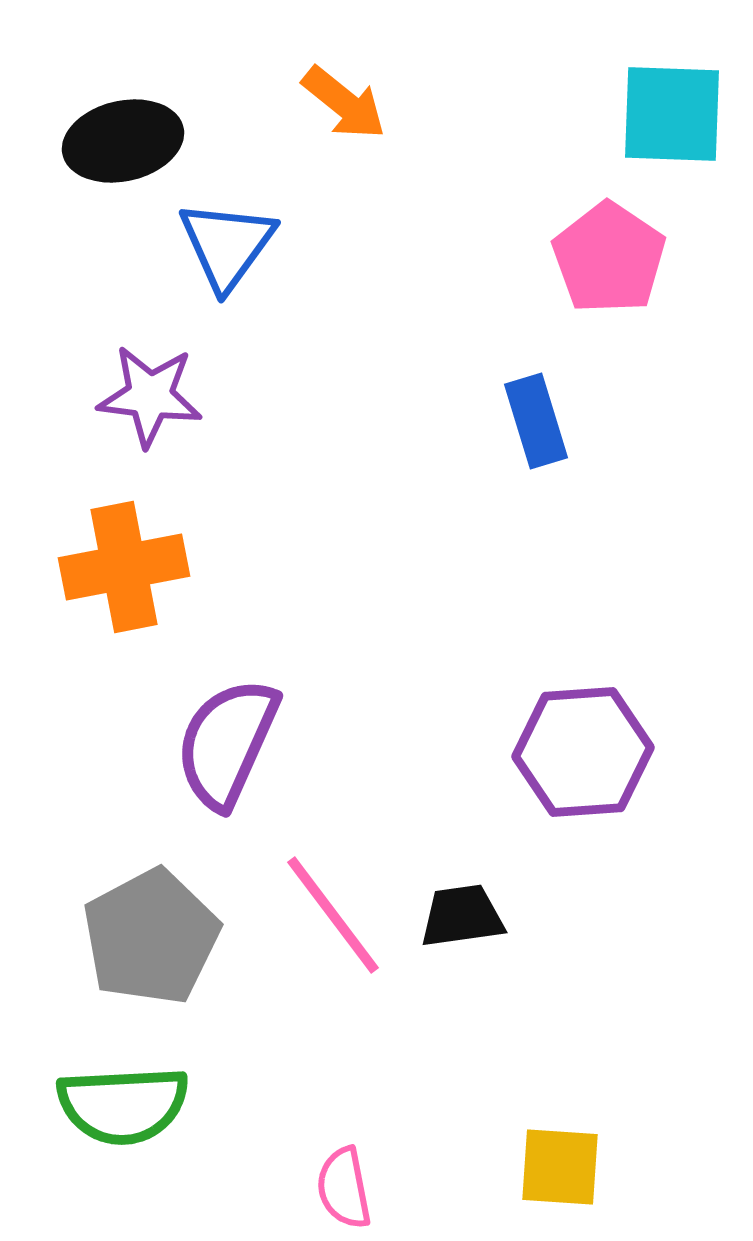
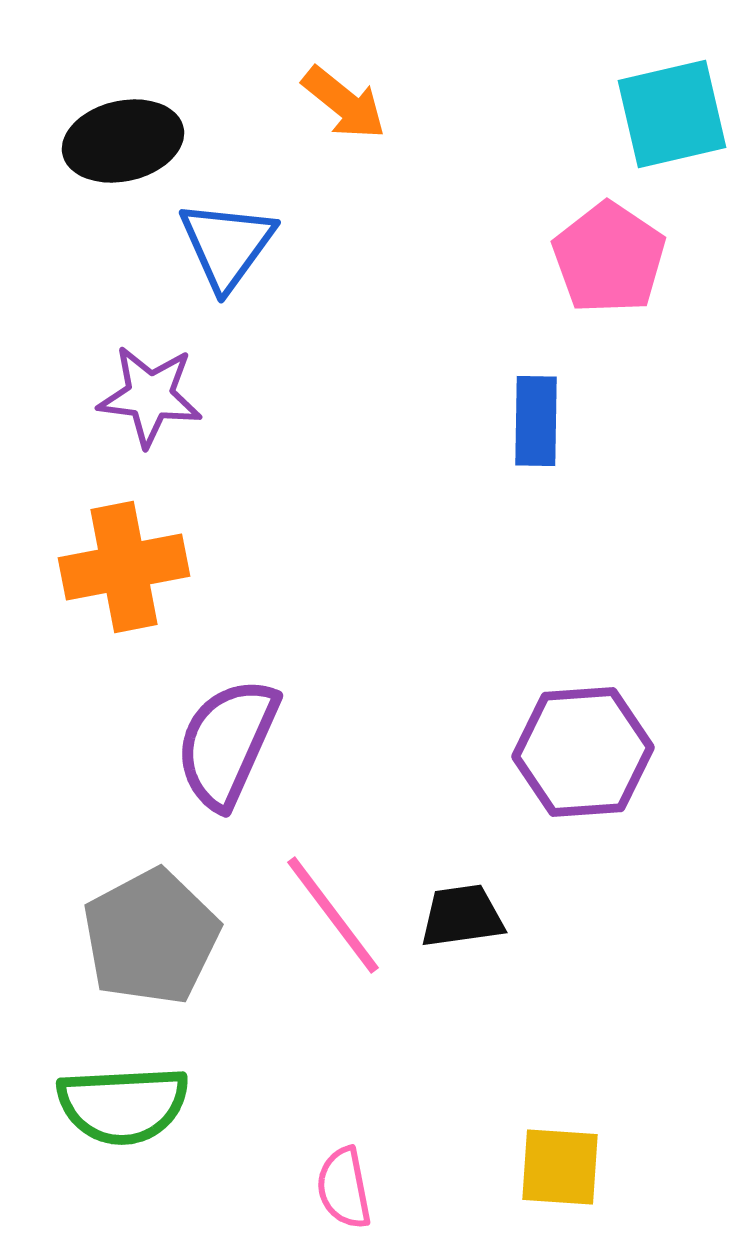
cyan square: rotated 15 degrees counterclockwise
blue rectangle: rotated 18 degrees clockwise
